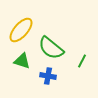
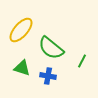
green triangle: moved 7 px down
